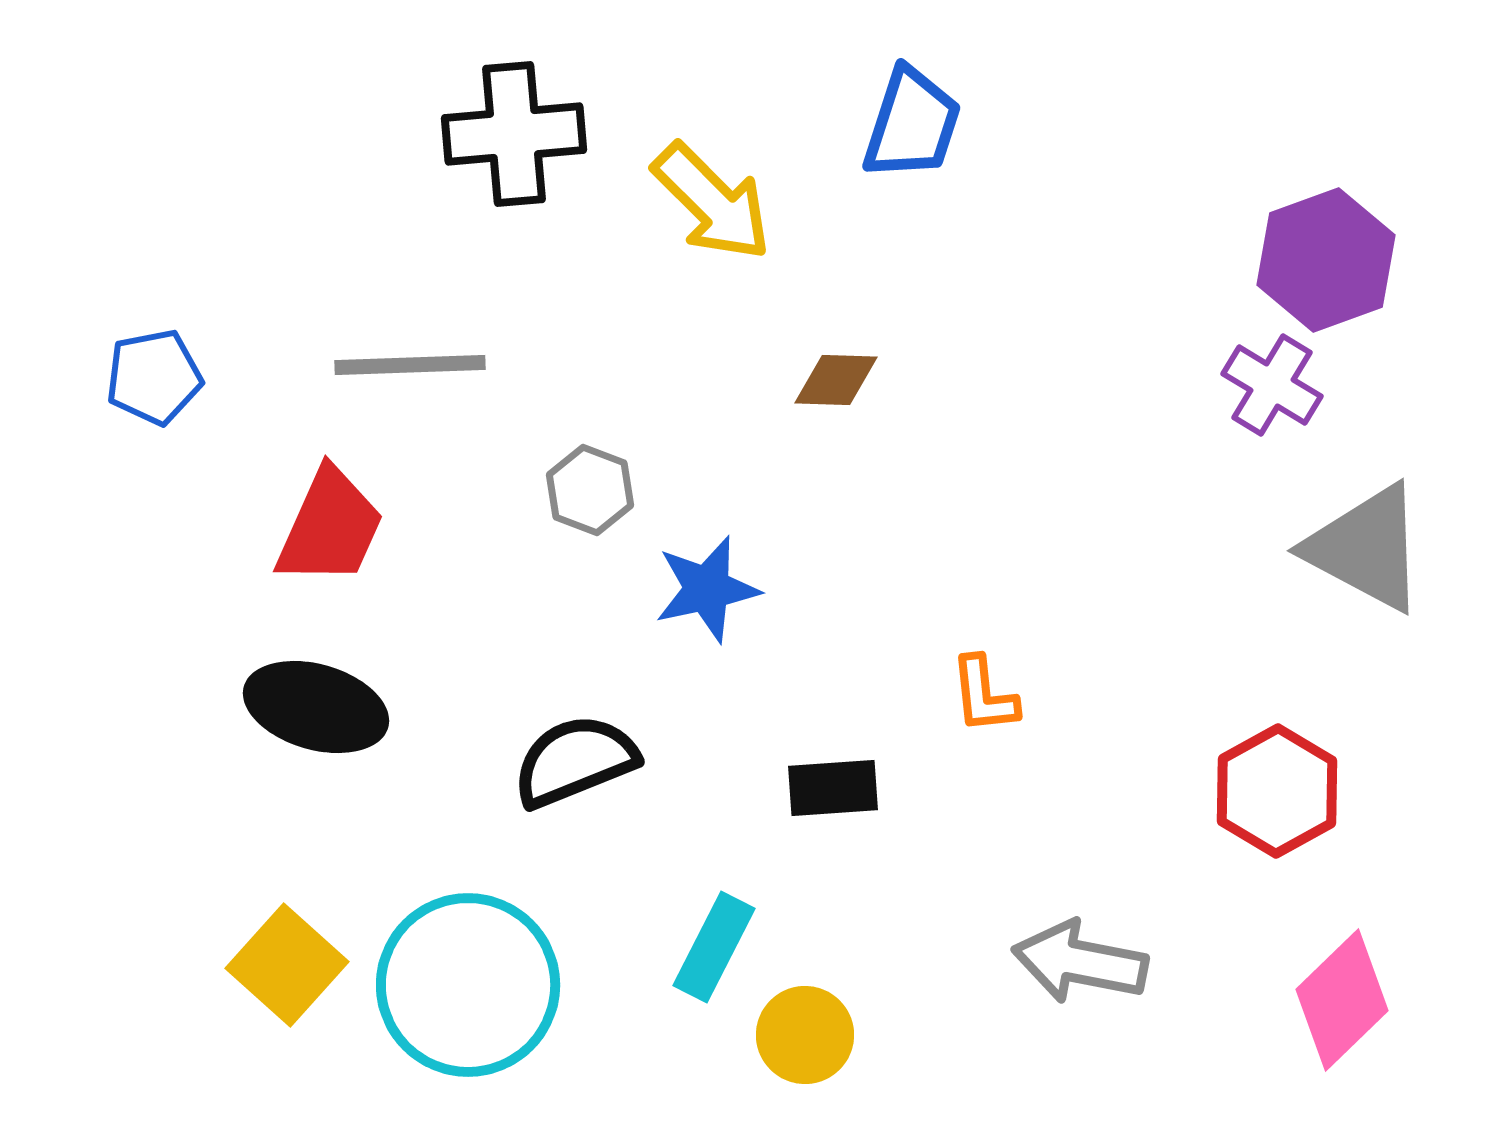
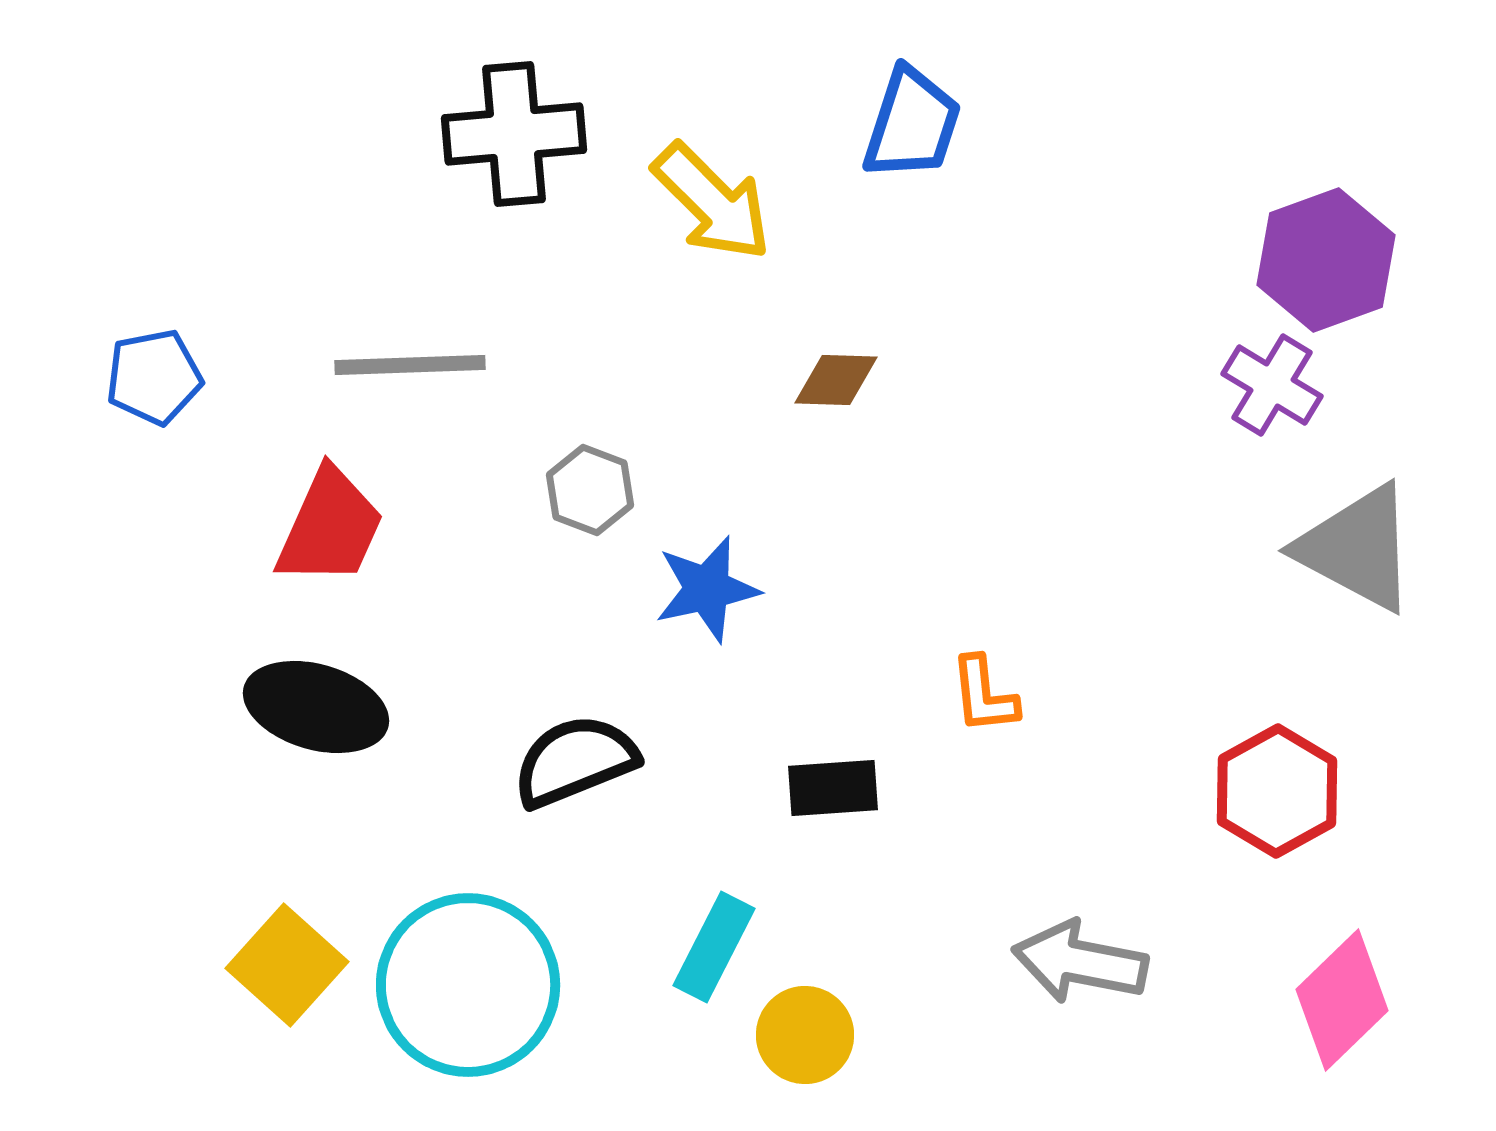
gray triangle: moved 9 px left
